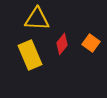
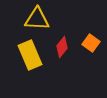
red diamond: moved 3 px down
